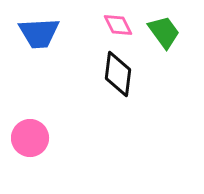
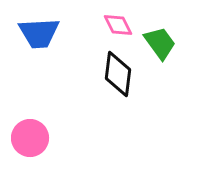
green trapezoid: moved 4 px left, 11 px down
